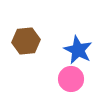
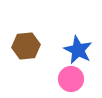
brown hexagon: moved 5 px down
